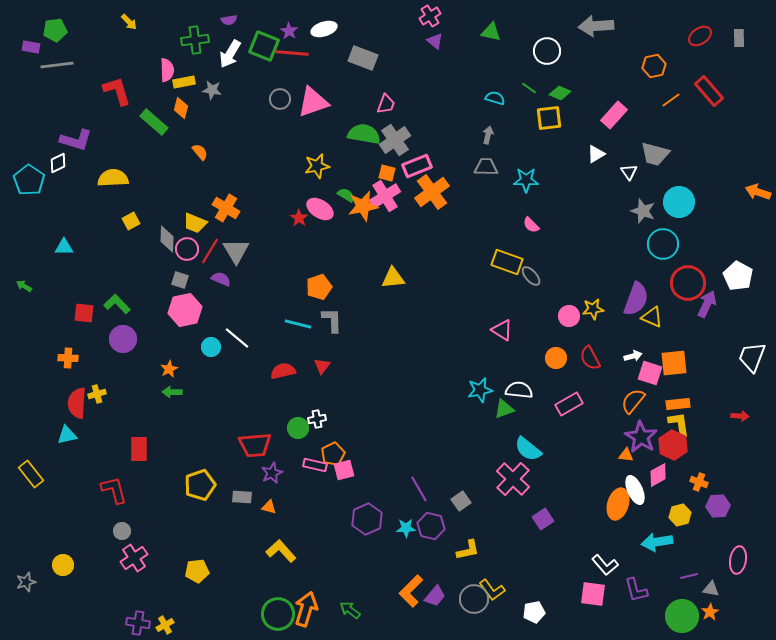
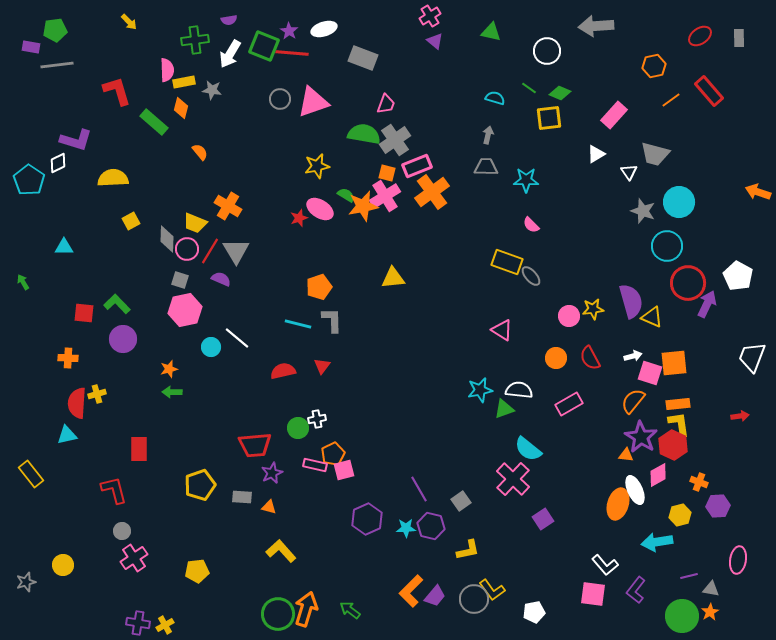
orange cross at (226, 208): moved 2 px right, 2 px up
red star at (299, 218): rotated 18 degrees clockwise
cyan circle at (663, 244): moved 4 px right, 2 px down
green arrow at (24, 286): moved 1 px left, 4 px up; rotated 28 degrees clockwise
purple semicircle at (636, 299): moved 5 px left, 2 px down; rotated 36 degrees counterclockwise
orange star at (169, 369): rotated 12 degrees clockwise
red arrow at (740, 416): rotated 12 degrees counterclockwise
purple L-shape at (636, 590): rotated 52 degrees clockwise
